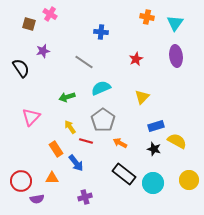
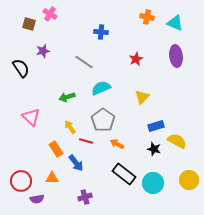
cyan triangle: rotated 42 degrees counterclockwise
pink triangle: rotated 30 degrees counterclockwise
orange arrow: moved 3 px left, 1 px down
